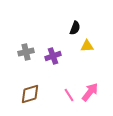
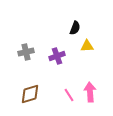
purple cross: moved 4 px right
pink arrow: rotated 42 degrees counterclockwise
